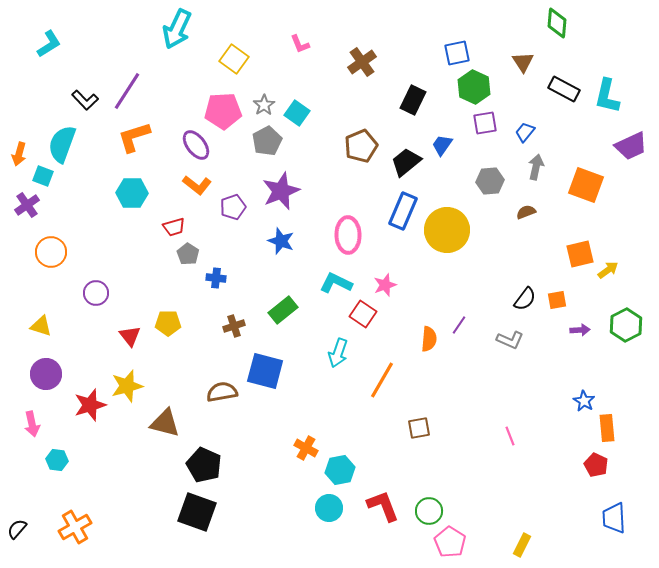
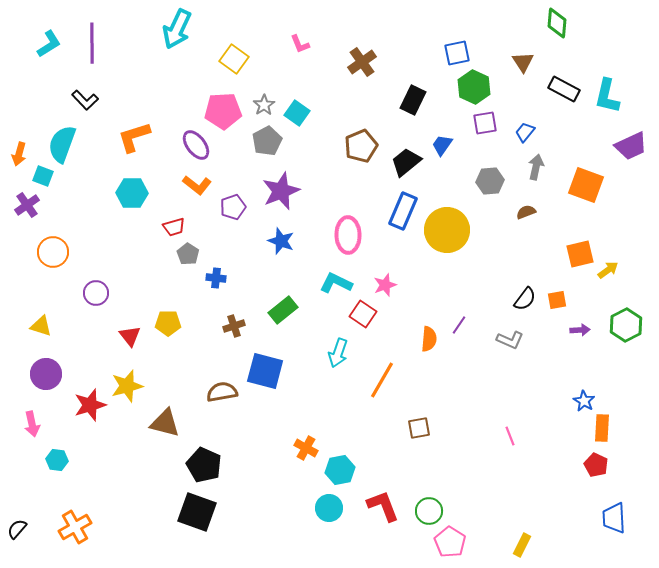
purple line at (127, 91): moved 35 px left, 48 px up; rotated 33 degrees counterclockwise
orange circle at (51, 252): moved 2 px right
orange rectangle at (607, 428): moved 5 px left; rotated 8 degrees clockwise
